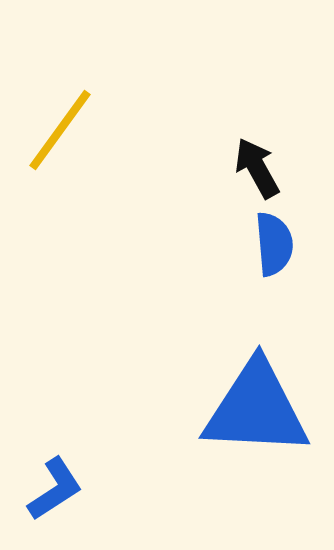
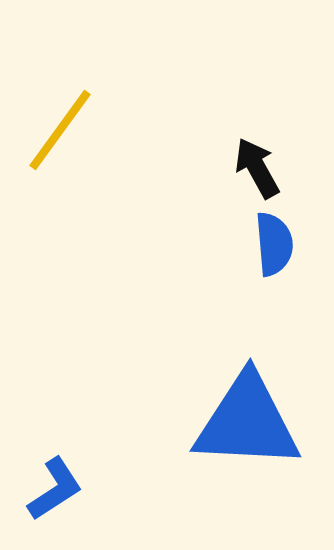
blue triangle: moved 9 px left, 13 px down
